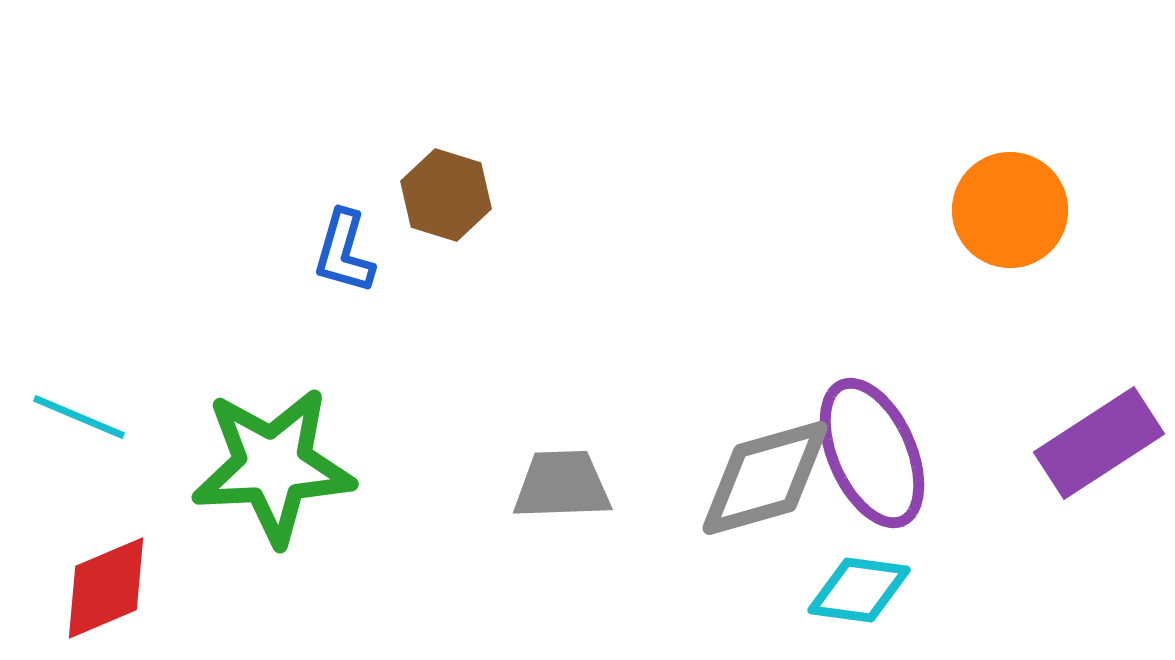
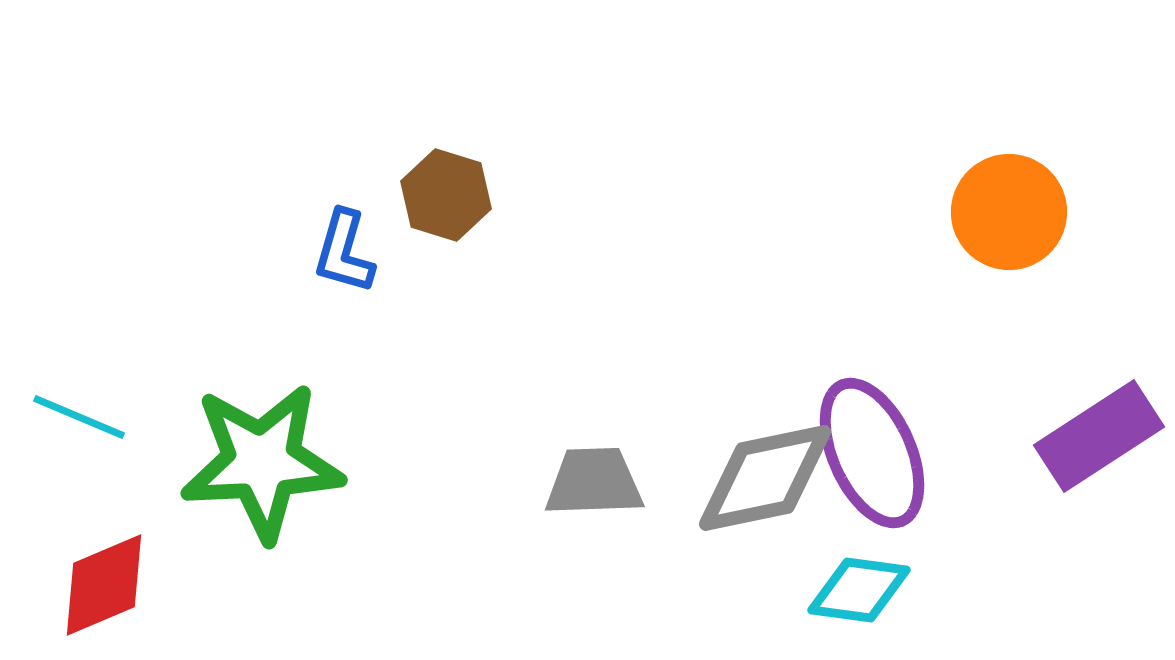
orange circle: moved 1 px left, 2 px down
purple rectangle: moved 7 px up
green star: moved 11 px left, 4 px up
gray diamond: rotated 4 degrees clockwise
gray trapezoid: moved 32 px right, 3 px up
red diamond: moved 2 px left, 3 px up
